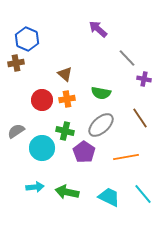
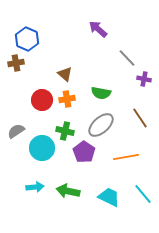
green arrow: moved 1 px right, 1 px up
